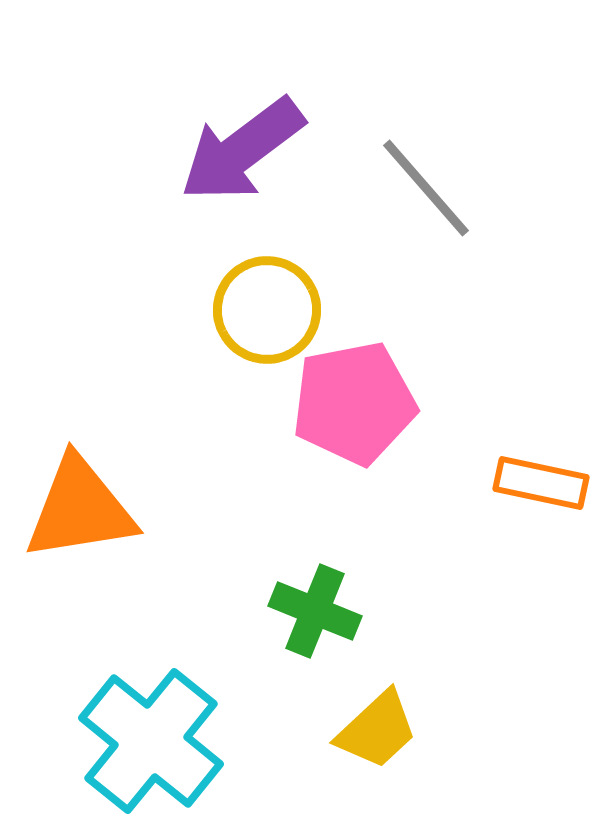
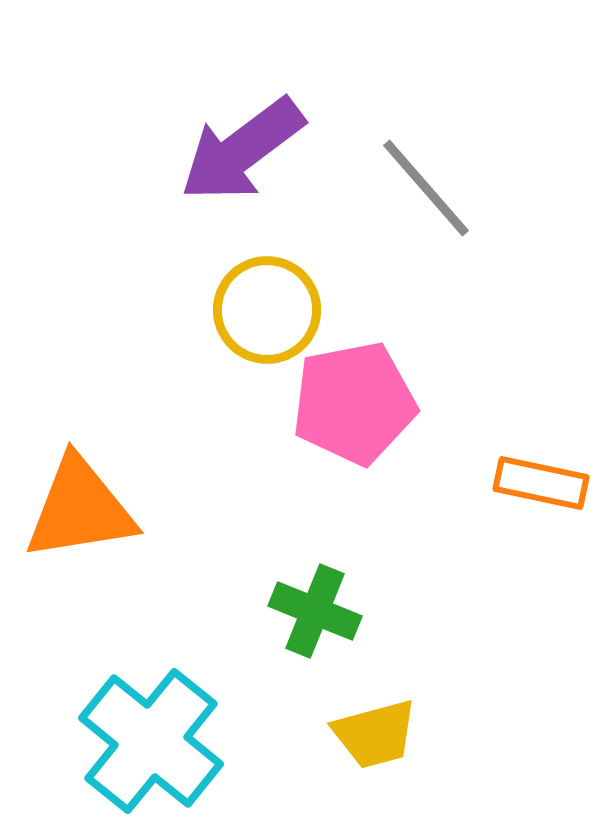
yellow trapezoid: moved 2 px left, 4 px down; rotated 28 degrees clockwise
